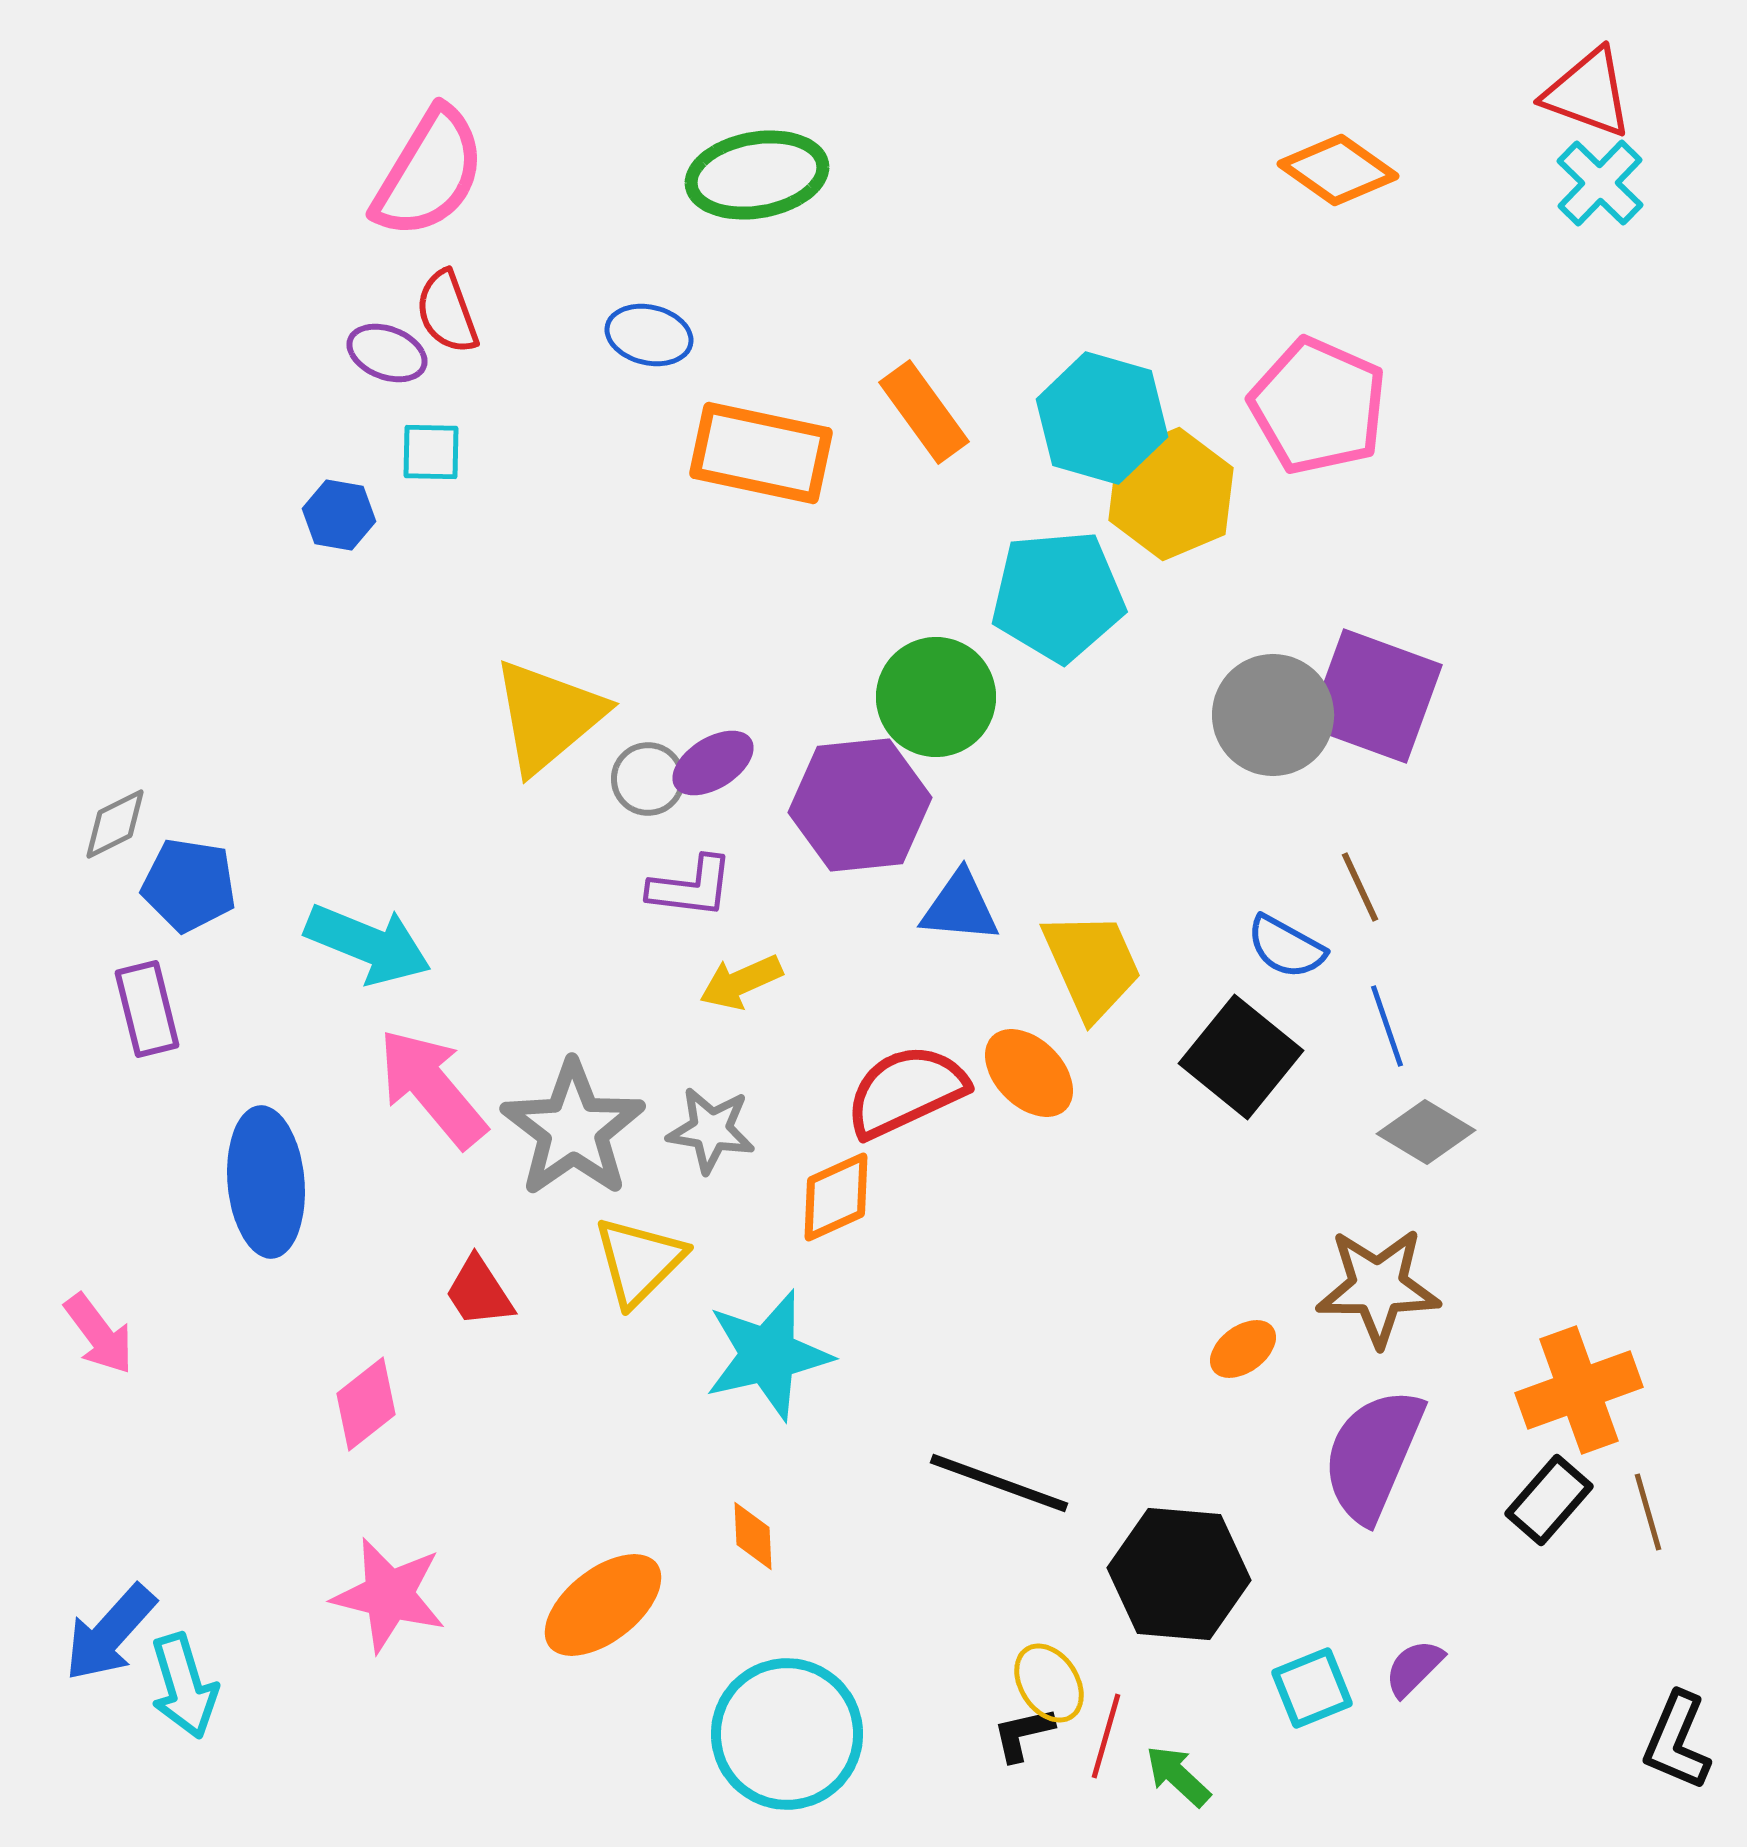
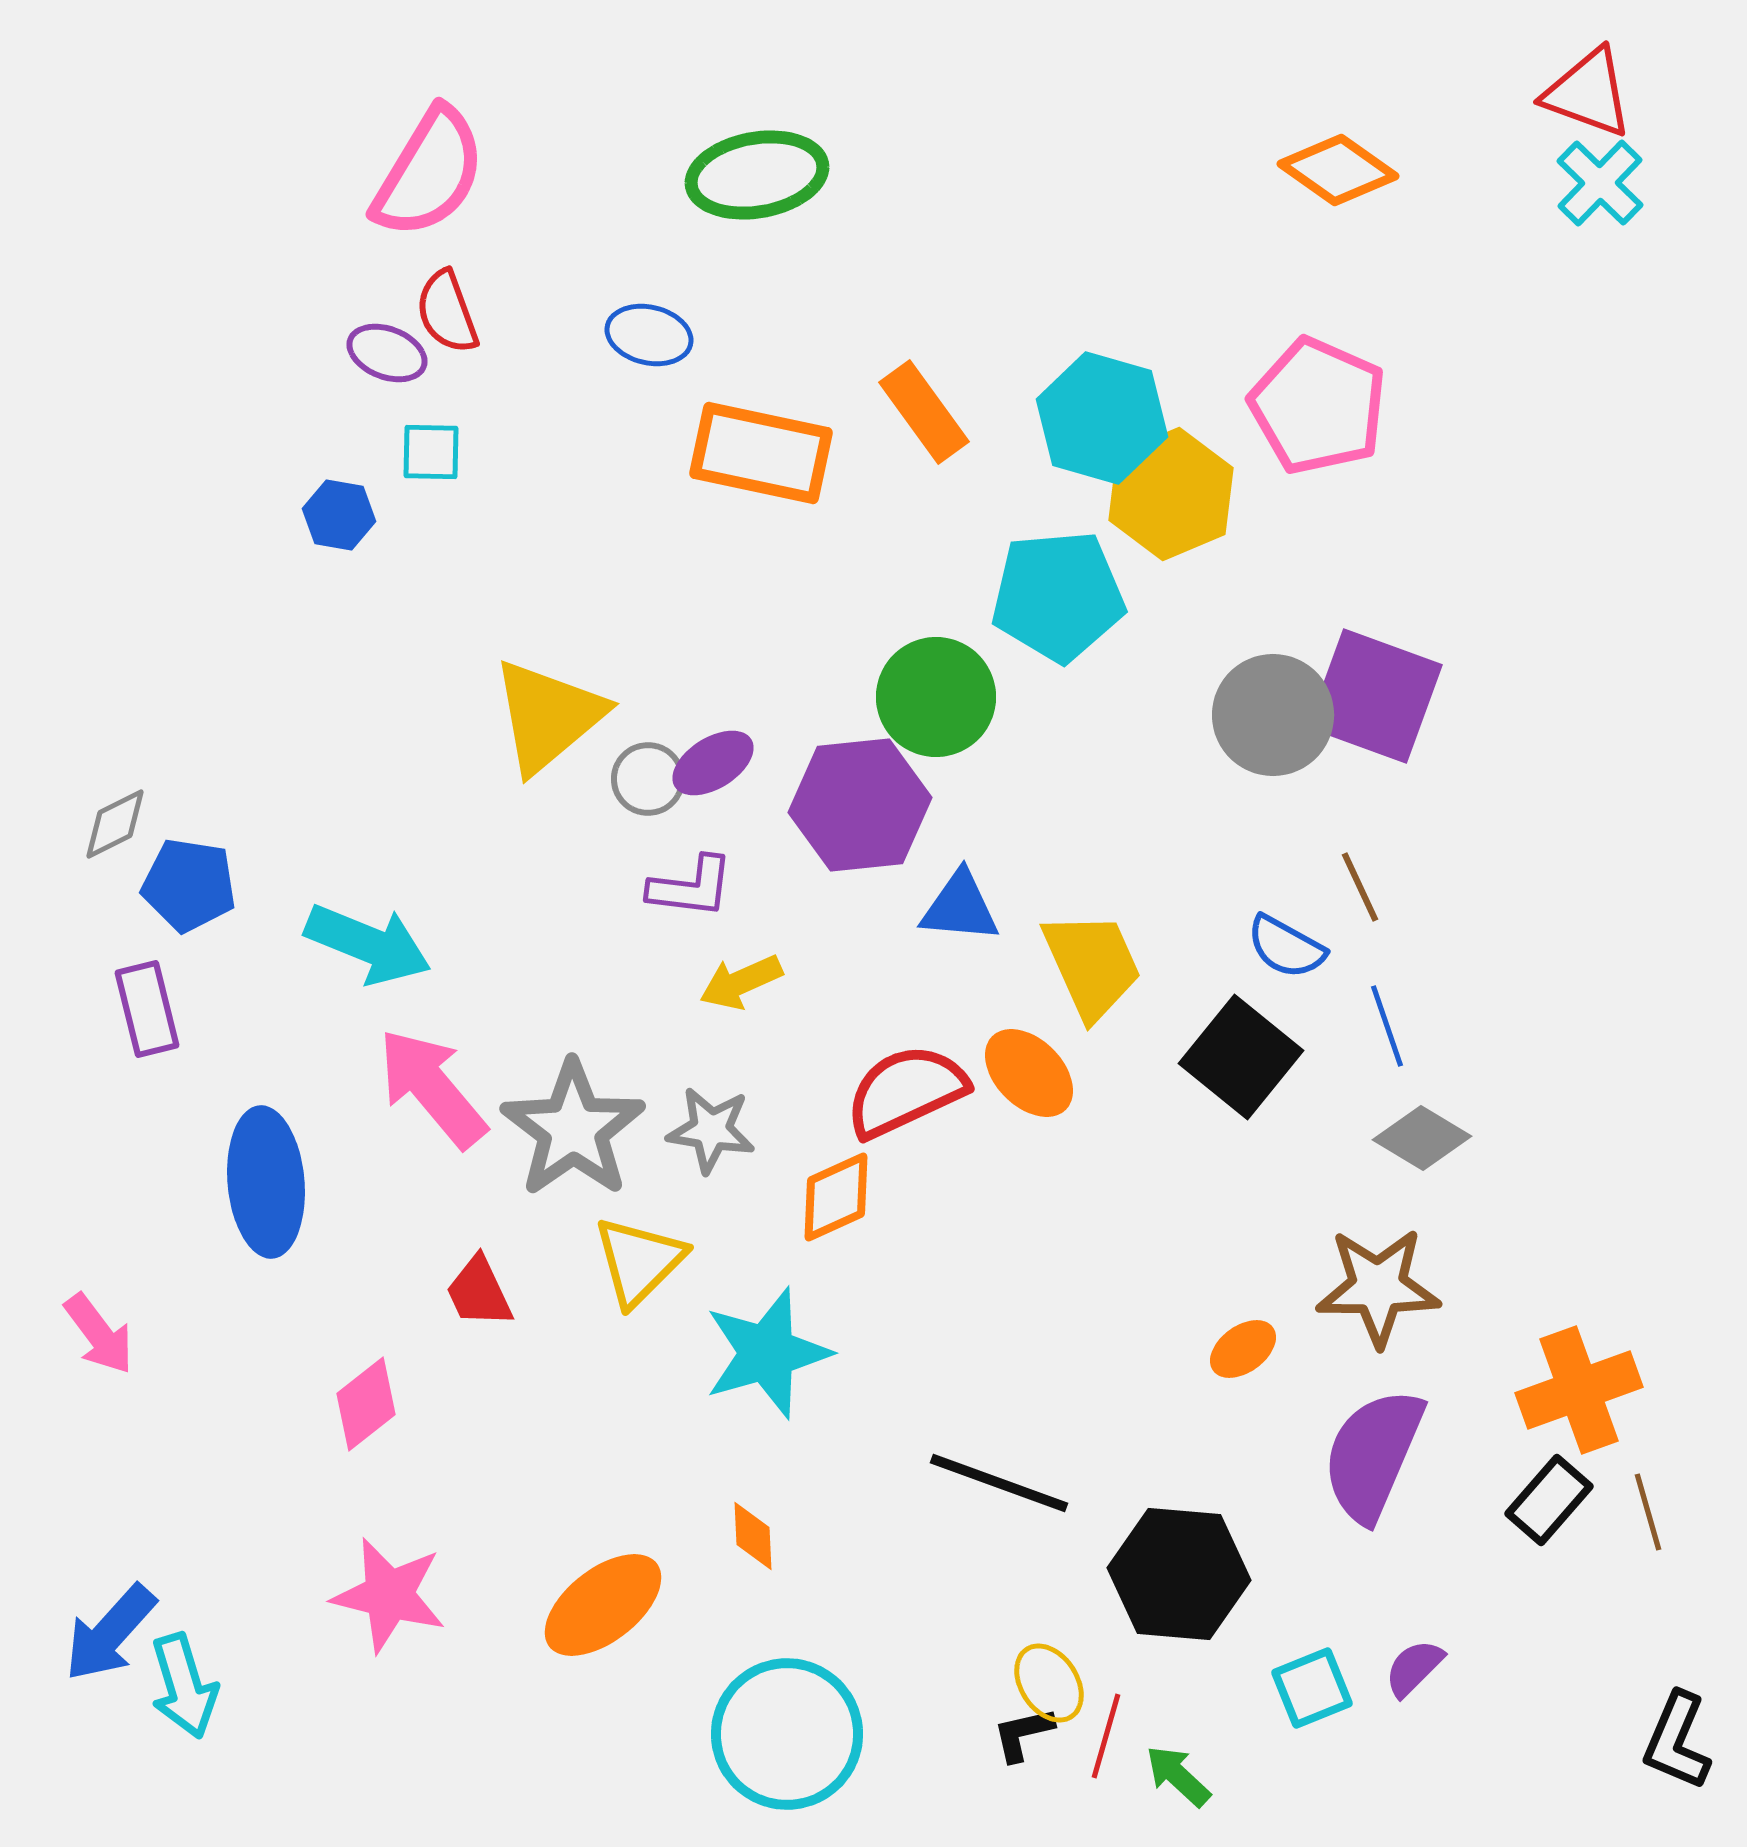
gray diamond at (1426, 1132): moved 4 px left, 6 px down
red trapezoid at (479, 1292): rotated 8 degrees clockwise
cyan star at (768, 1355): moved 1 px left, 2 px up; rotated 3 degrees counterclockwise
